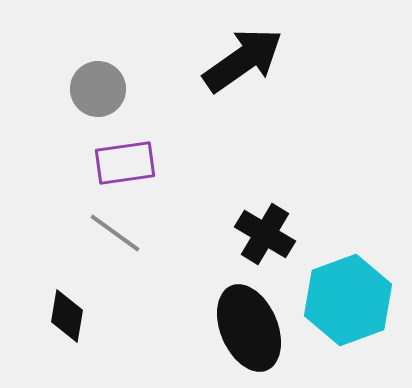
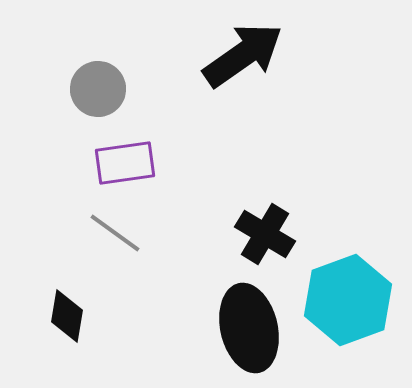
black arrow: moved 5 px up
black ellipse: rotated 10 degrees clockwise
